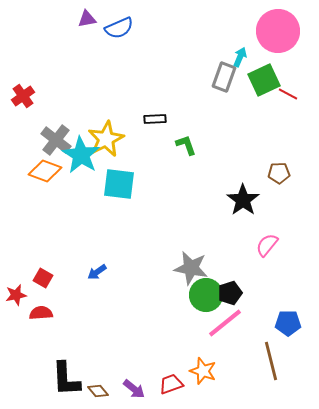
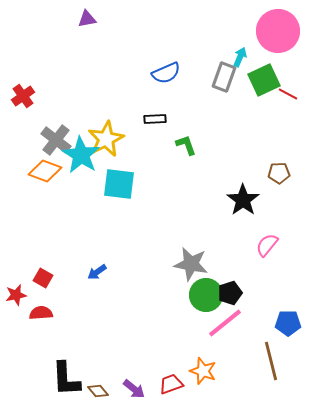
blue semicircle: moved 47 px right, 45 px down
gray star: moved 4 px up
